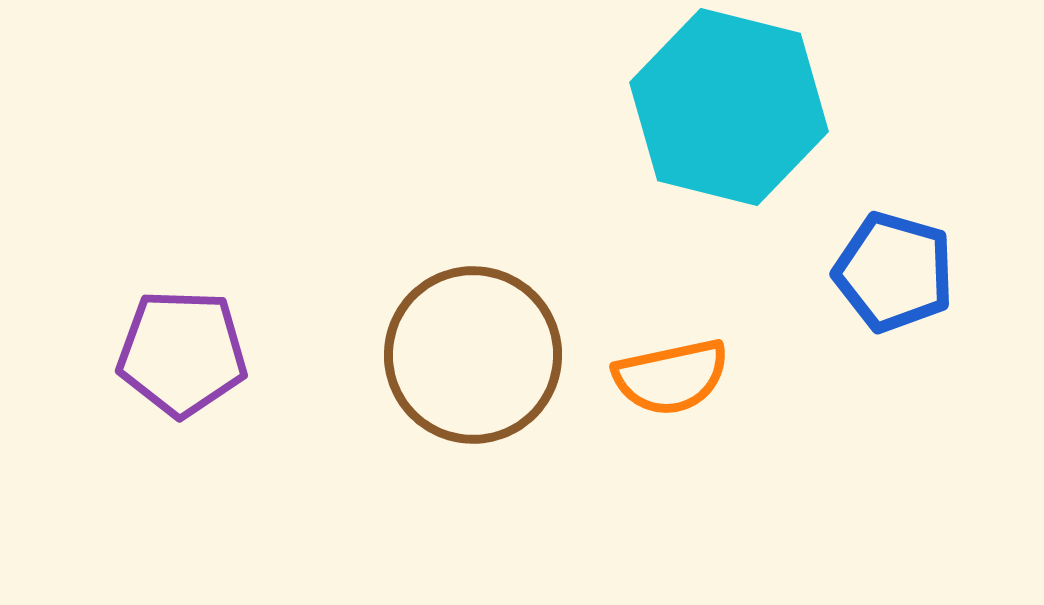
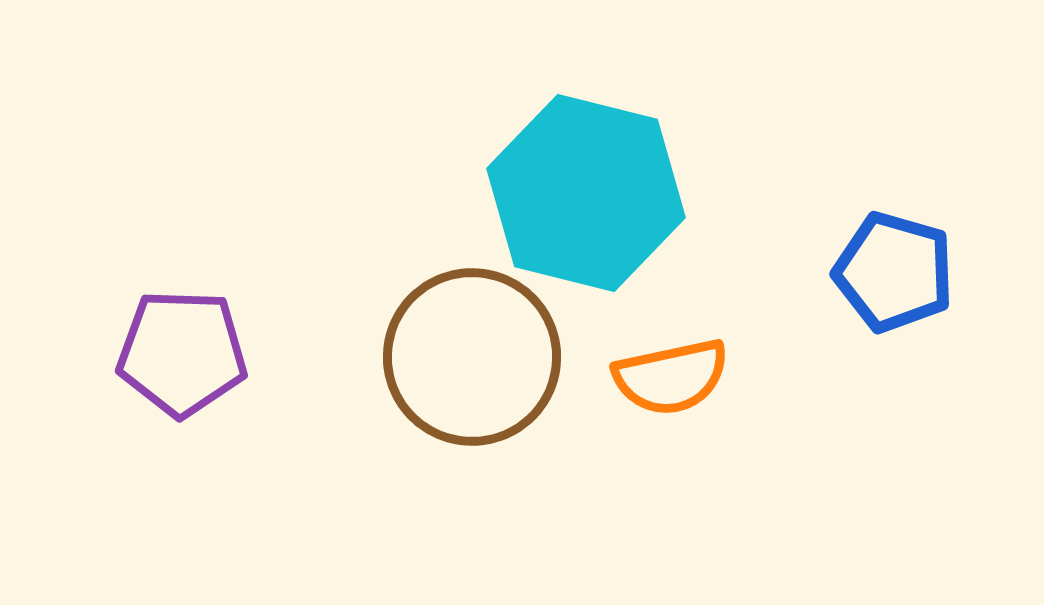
cyan hexagon: moved 143 px left, 86 px down
brown circle: moved 1 px left, 2 px down
